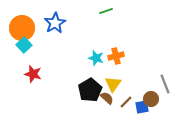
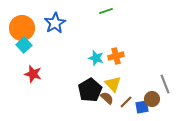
yellow triangle: rotated 18 degrees counterclockwise
brown circle: moved 1 px right
